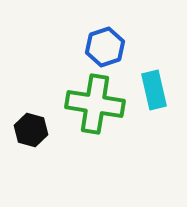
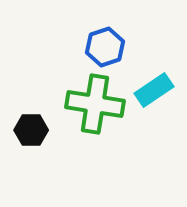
cyan rectangle: rotated 69 degrees clockwise
black hexagon: rotated 16 degrees counterclockwise
